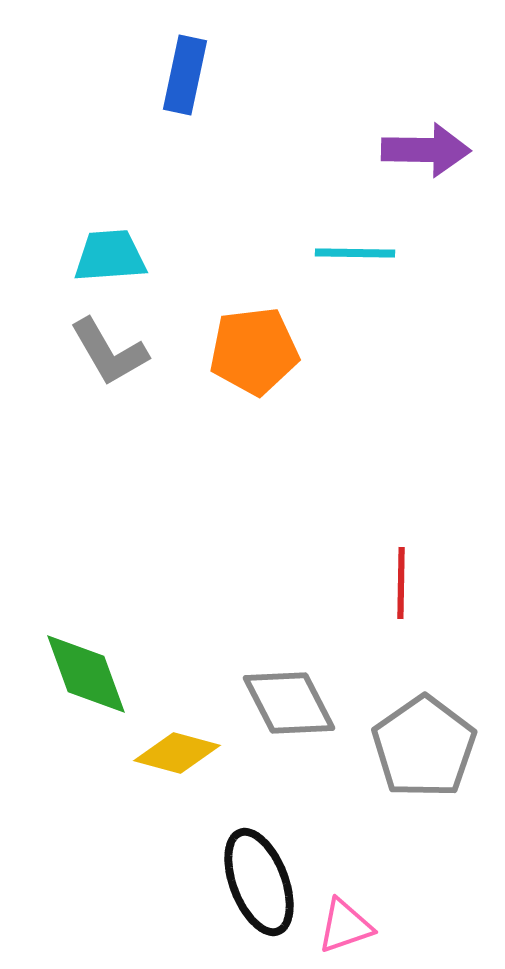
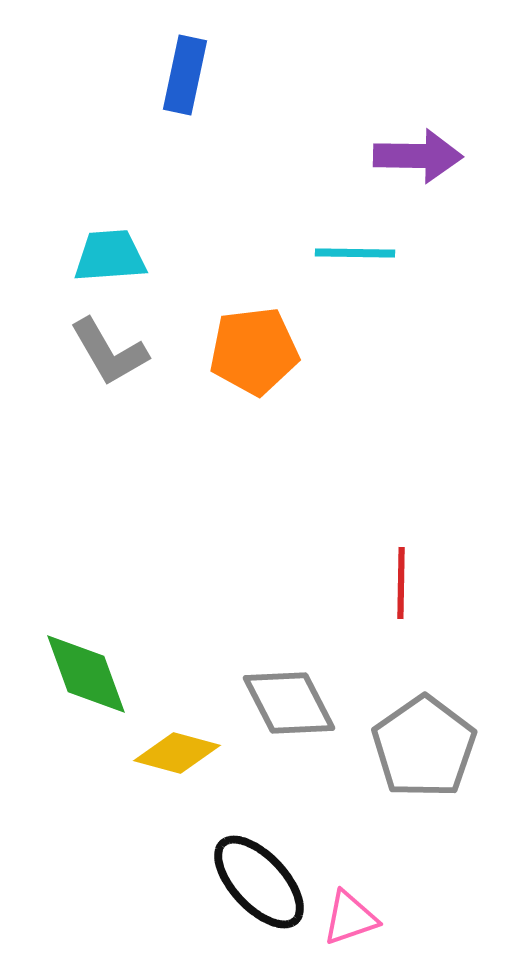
purple arrow: moved 8 px left, 6 px down
black ellipse: rotated 22 degrees counterclockwise
pink triangle: moved 5 px right, 8 px up
